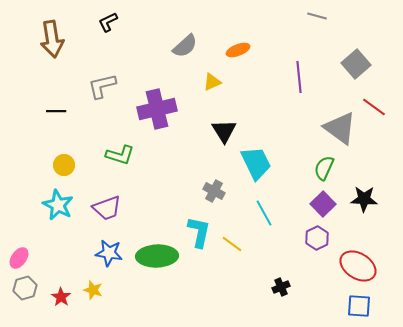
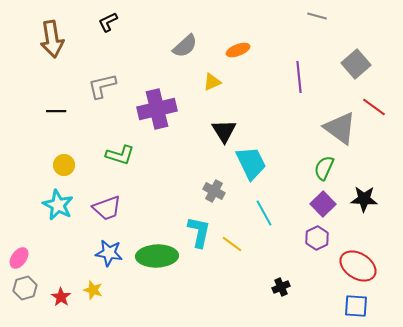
cyan trapezoid: moved 5 px left
blue square: moved 3 px left
